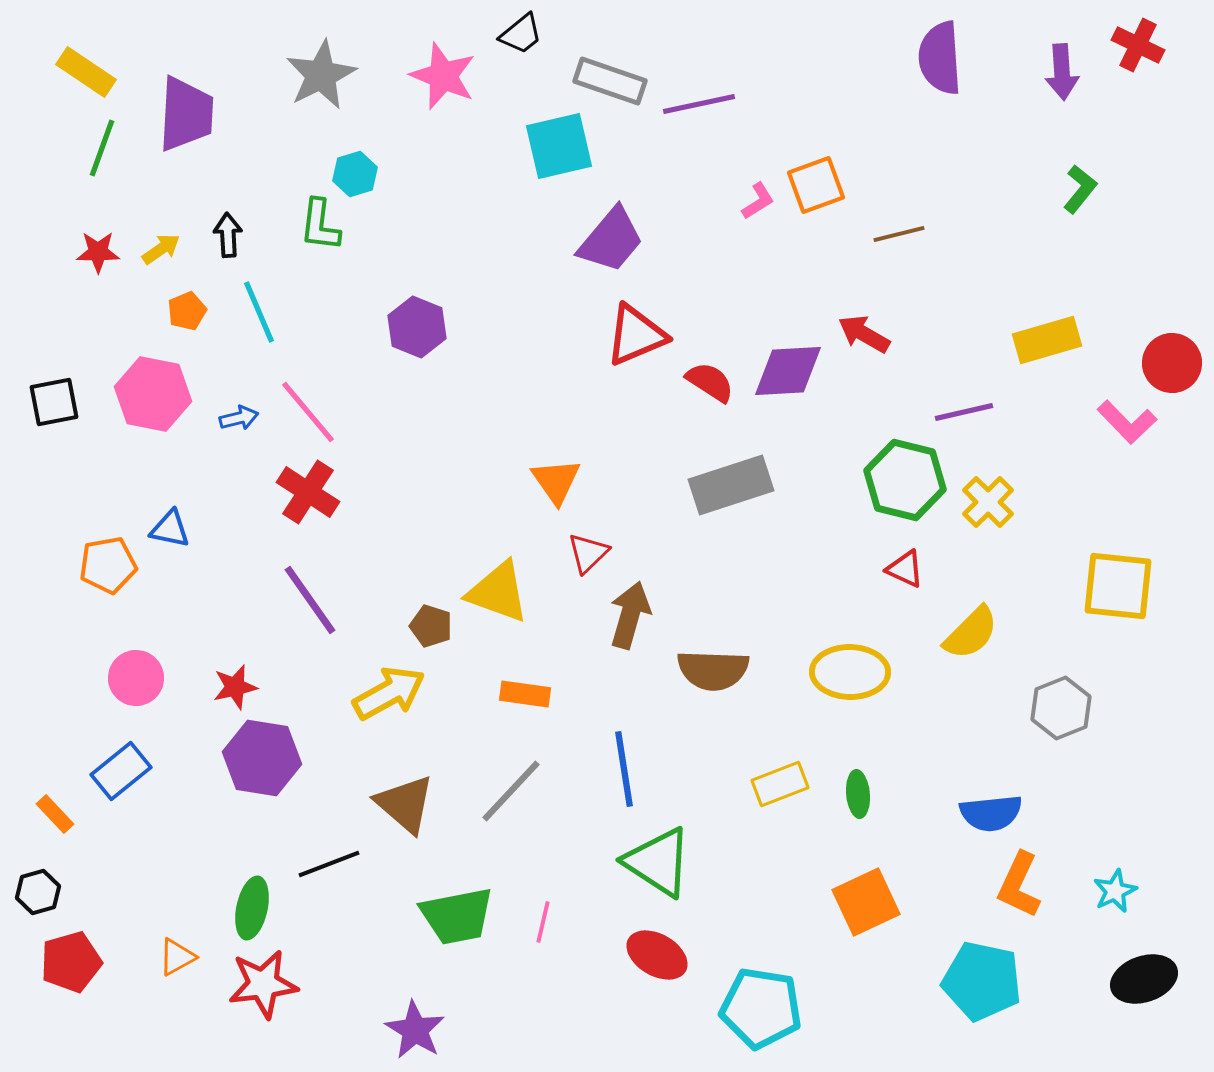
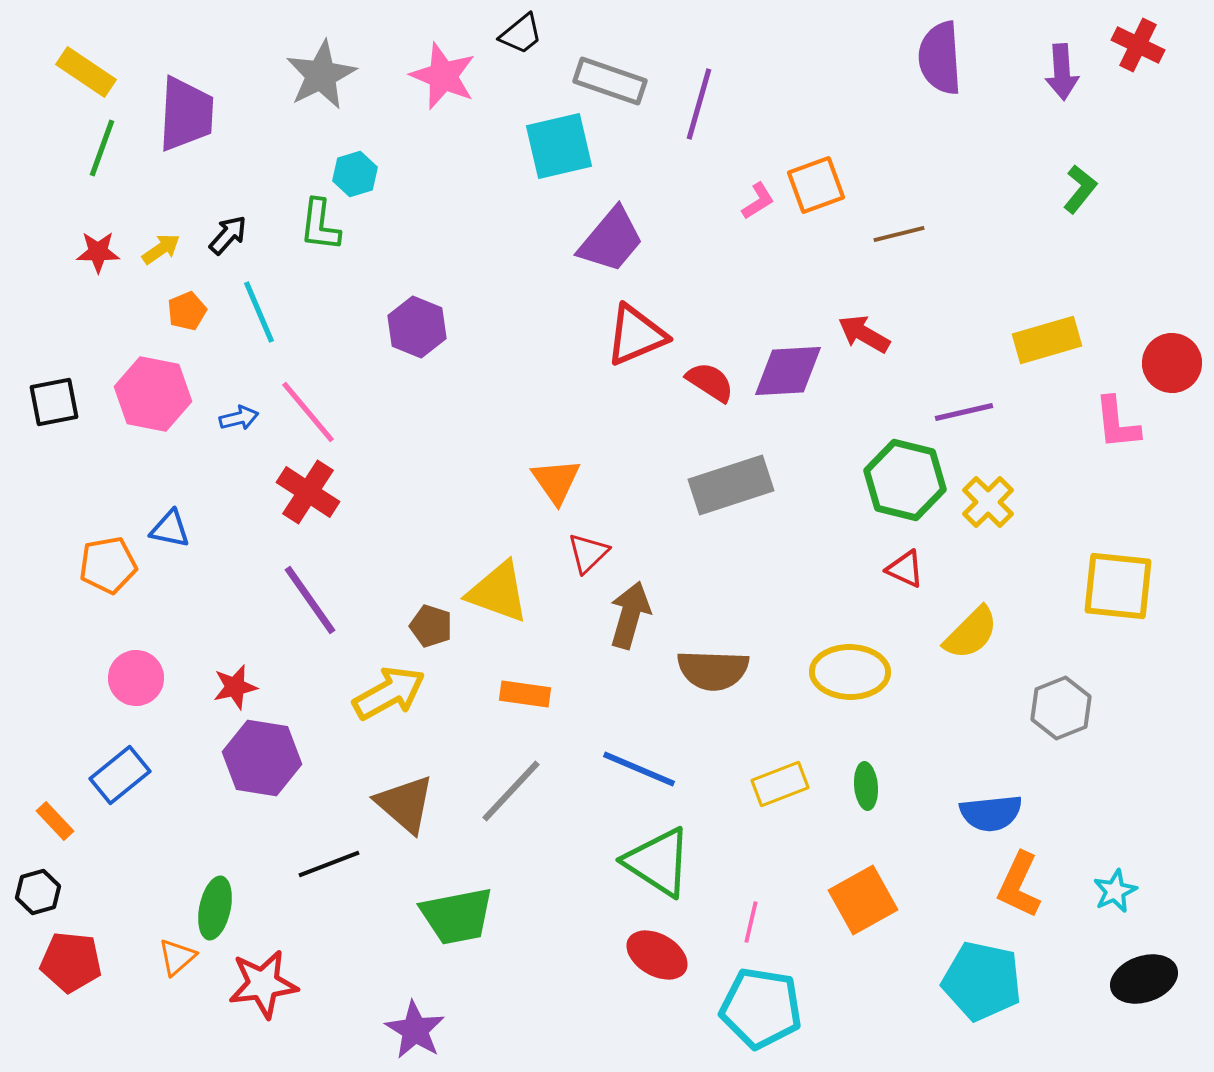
purple line at (699, 104): rotated 62 degrees counterclockwise
black arrow at (228, 235): rotated 45 degrees clockwise
pink L-shape at (1127, 422): moved 10 px left, 1 px down; rotated 38 degrees clockwise
blue line at (624, 769): moved 15 px right; rotated 58 degrees counterclockwise
blue rectangle at (121, 771): moved 1 px left, 4 px down
green ellipse at (858, 794): moved 8 px right, 8 px up
orange rectangle at (55, 814): moved 7 px down
orange square at (866, 902): moved 3 px left, 2 px up; rotated 4 degrees counterclockwise
green ellipse at (252, 908): moved 37 px left
pink line at (543, 922): moved 208 px right
orange triangle at (177, 957): rotated 12 degrees counterclockwise
red pentagon at (71, 962): rotated 22 degrees clockwise
